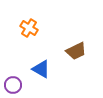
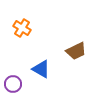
orange cross: moved 7 px left
purple circle: moved 1 px up
